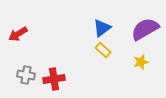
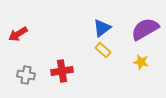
yellow star: rotated 28 degrees clockwise
red cross: moved 8 px right, 8 px up
